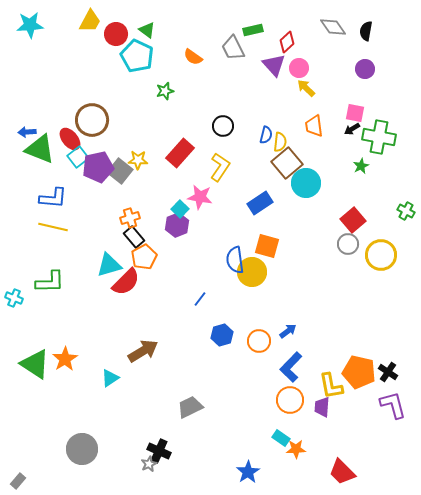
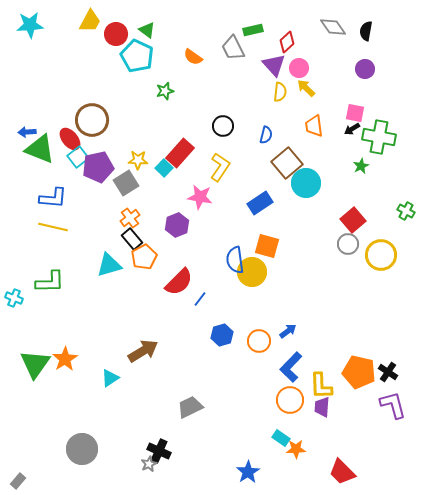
yellow semicircle at (280, 142): moved 50 px up
gray square at (120, 171): moved 6 px right, 12 px down; rotated 20 degrees clockwise
cyan square at (180, 209): moved 16 px left, 41 px up
orange cross at (130, 218): rotated 18 degrees counterclockwise
black rectangle at (134, 237): moved 2 px left, 2 px down
red semicircle at (126, 282): moved 53 px right
green triangle at (35, 364): rotated 32 degrees clockwise
yellow L-shape at (331, 386): moved 10 px left; rotated 8 degrees clockwise
